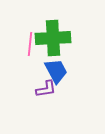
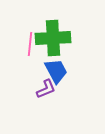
purple L-shape: rotated 15 degrees counterclockwise
